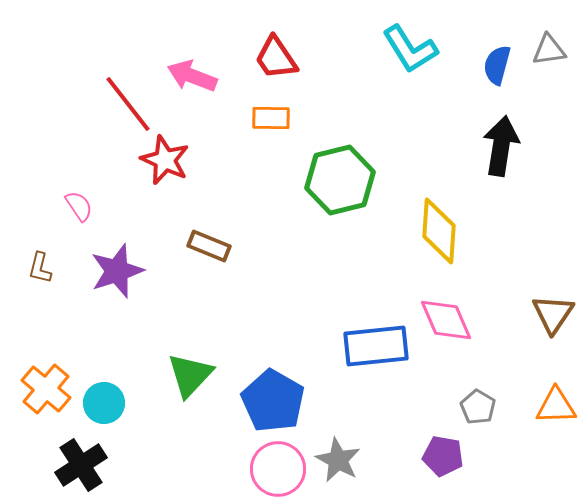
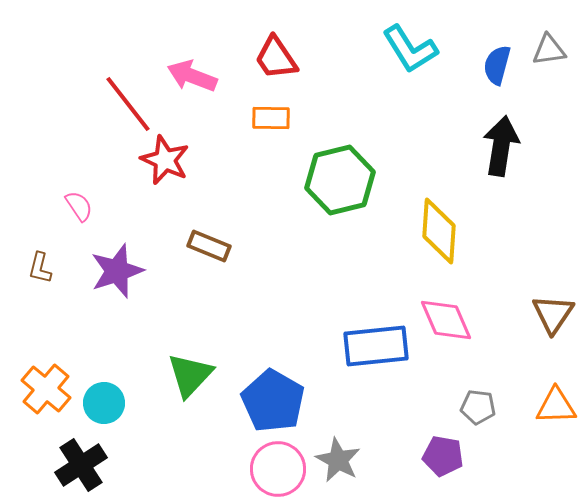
gray pentagon: rotated 24 degrees counterclockwise
